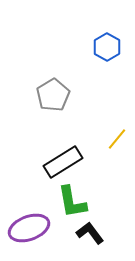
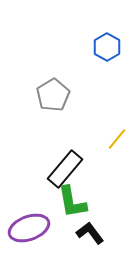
black rectangle: moved 2 px right, 7 px down; rotated 18 degrees counterclockwise
